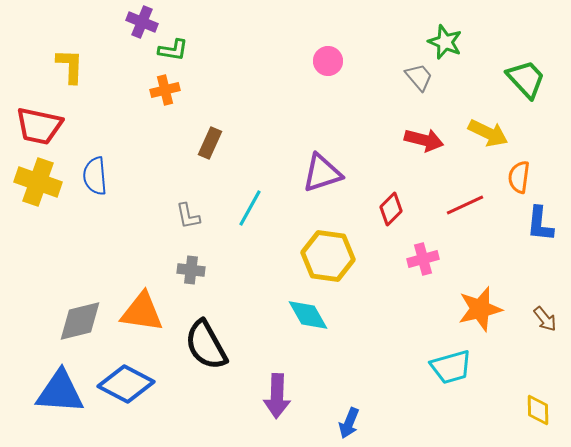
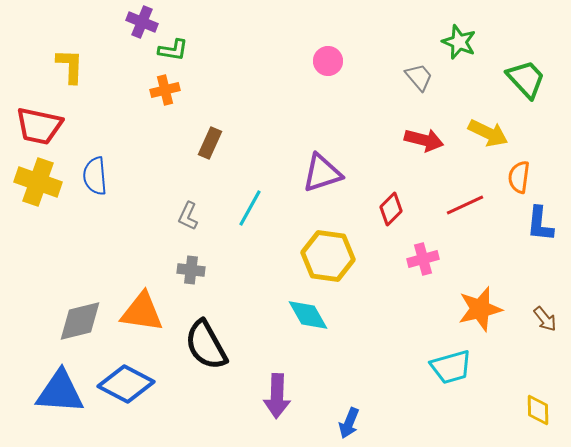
green star: moved 14 px right
gray L-shape: rotated 36 degrees clockwise
